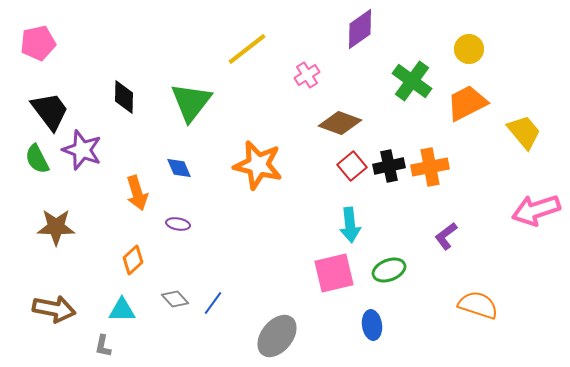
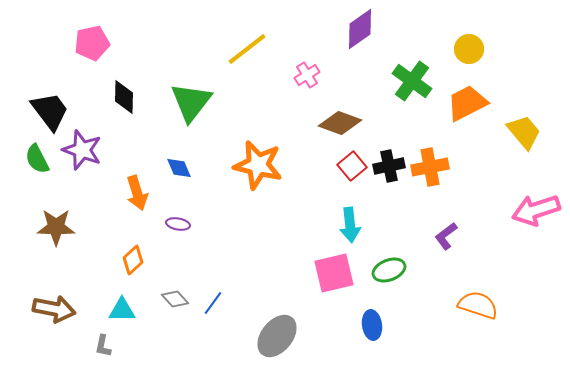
pink pentagon: moved 54 px right
